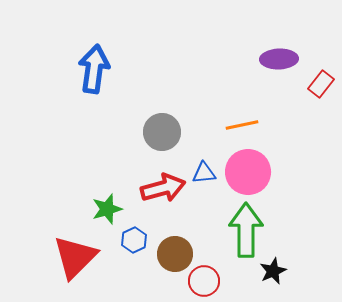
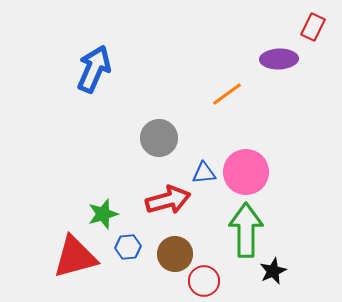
blue arrow: rotated 15 degrees clockwise
red rectangle: moved 8 px left, 57 px up; rotated 12 degrees counterclockwise
orange line: moved 15 px left, 31 px up; rotated 24 degrees counterclockwise
gray circle: moved 3 px left, 6 px down
pink circle: moved 2 px left
red arrow: moved 5 px right, 12 px down
green star: moved 4 px left, 5 px down
blue hexagon: moved 6 px left, 7 px down; rotated 20 degrees clockwise
red triangle: rotated 30 degrees clockwise
